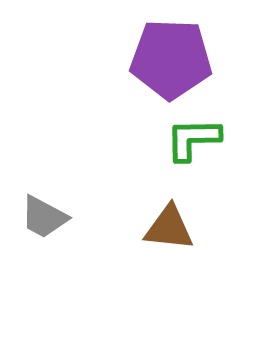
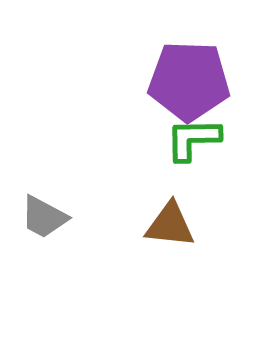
purple pentagon: moved 18 px right, 22 px down
brown triangle: moved 1 px right, 3 px up
